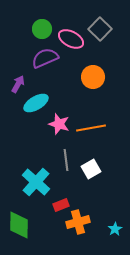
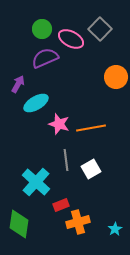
orange circle: moved 23 px right
green diamond: moved 1 px up; rotated 8 degrees clockwise
